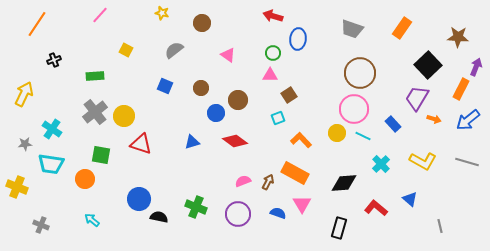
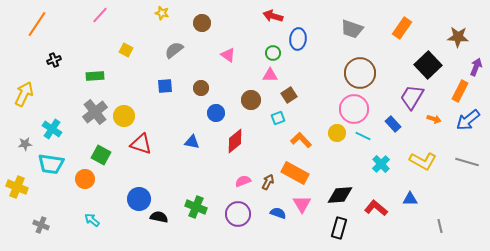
blue square at (165, 86): rotated 28 degrees counterclockwise
orange rectangle at (461, 89): moved 1 px left, 2 px down
purple trapezoid at (417, 98): moved 5 px left, 1 px up
brown circle at (238, 100): moved 13 px right
red diamond at (235, 141): rotated 75 degrees counterclockwise
blue triangle at (192, 142): rotated 28 degrees clockwise
green square at (101, 155): rotated 18 degrees clockwise
black diamond at (344, 183): moved 4 px left, 12 px down
blue triangle at (410, 199): rotated 42 degrees counterclockwise
